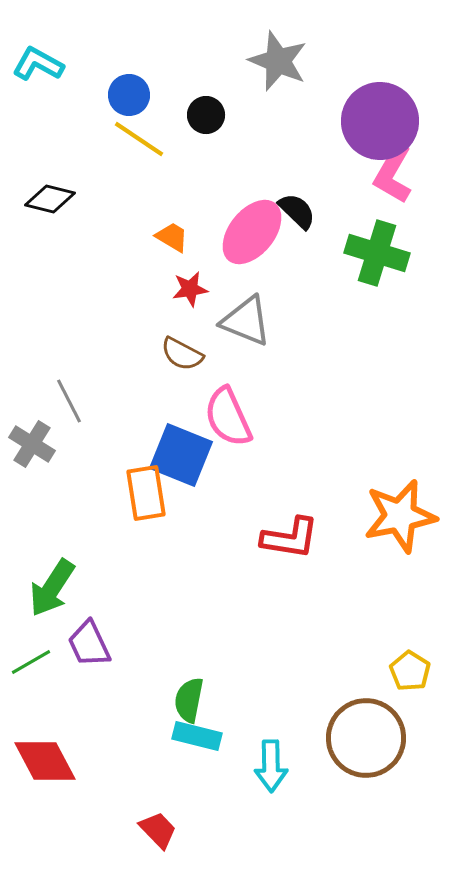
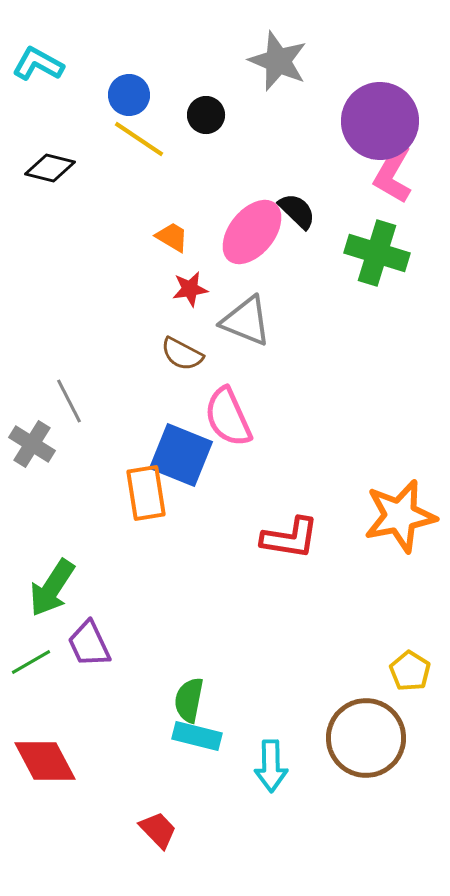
black diamond: moved 31 px up
